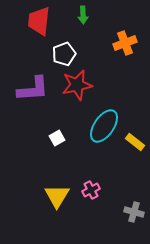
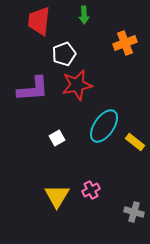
green arrow: moved 1 px right
